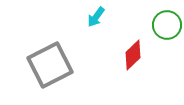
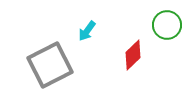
cyan arrow: moved 9 px left, 14 px down
